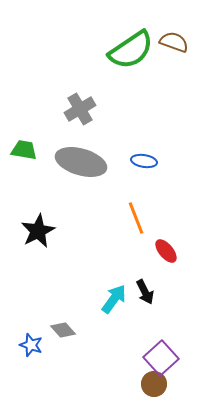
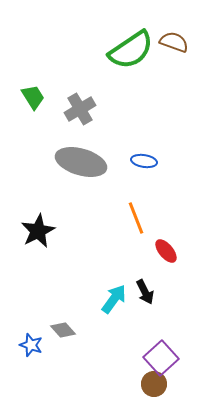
green trapezoid: moved 9 px right, 53 px up; rotated 48 degrees clockwise
